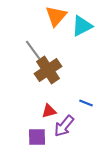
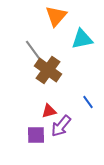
cyan triangle: moved 13 px down; rotated 15 degrees clockwise
brown cross: rotated 20 degrees counterclockwise
blue line: moved 2 px right, 1 px up; rotated 32 degrees clockwise
purple arrow: moved 3 px left
purple square: moved 1 px left, 2 px up
